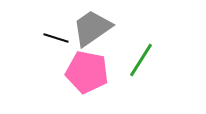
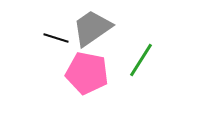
pink pentagon: moved 1 px down
